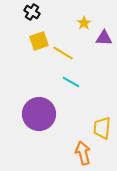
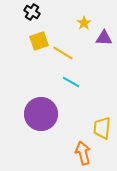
purple circle: moved 2 px right
